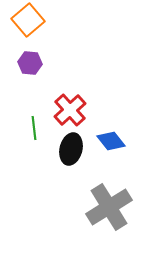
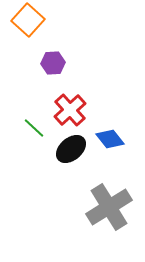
orange square: rotated 8 degrees counterclockwise
purple hexagon: moved 23 px right; rotated 10 degrees counterclockwise
green line: rotated 40 degrees counterclockwise
blue diamond: moved 1 px left, 2 px up
black ellipse: rotated 36 degrees clockwise
